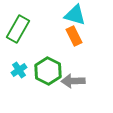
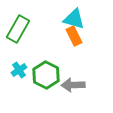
cyan triangle: moved 1 px left, 4 px down
green hexagon: moved 2 px left, 4 px down
gray arrow: moved 4 px down
